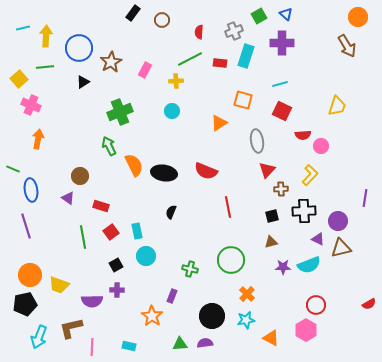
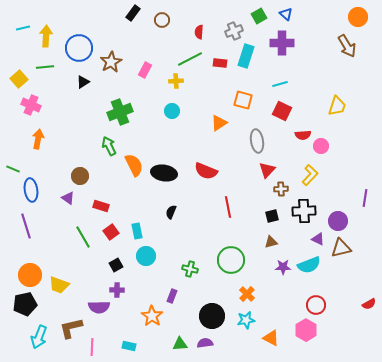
green line at (83, 237): rotated 20 degrees counterclockwise
purple semicircle at (92, 301): moved 7 px right, 6 px down
